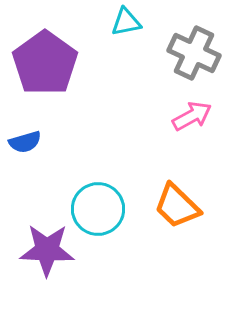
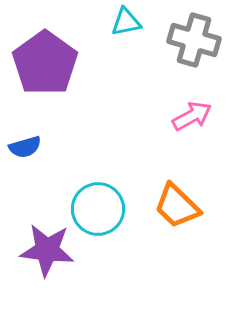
gray cross: moved 13 px up; rotated 9 degrees counterclockwise
blue semicircle: moved 5 px down
purple star: rotated 4 degrees clockwise
